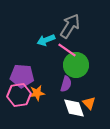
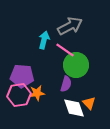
gray arrow: rotated 30 degrees clockwise
cyan arrow: moved 2 px left; rotated 126 degrees clockwise
pink line: moved 2 px left
